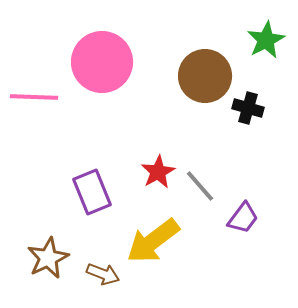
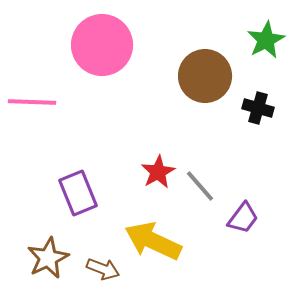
pink circle: moved 17 px up
pink line: moved 2 px left, 5 px down
black cross: moved 10 px right
purple rectangle: moved 14 px left, 1 px down
yellow arrow: rotated 62 degrees clockwise
brown arrow: moved 5 px up
